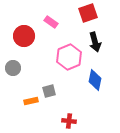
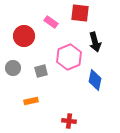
red square: moved 8 px left; rotated 24 degrees clockwise
gray square: moved 8 px left, 20 px up
